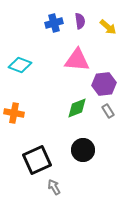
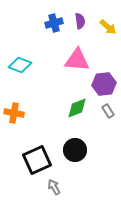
black circle: moved 8 px left
